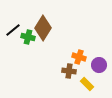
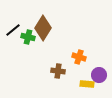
purple circle: moved 10 px down
brown cross: moved 11 px left
yellow rectangle: rotated 40 degrees counterclockwise
